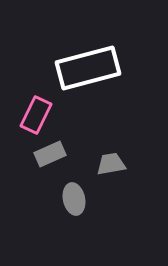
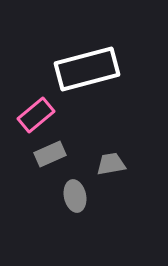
white rectangle: moved 1 px left, 1 px down
pink rectangle: rotated 24 degrees clockwise
gray ellipse: moved 1 px right, 3 px up
